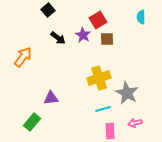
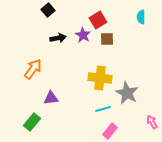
black arrow: rotated 49 degrees counterclockwise
orange arrow: moved 10 px right, 12 px down
yellow cross: moved 1 px right; rotated 25 degrees clockwise
pink arrow: moved 17 px right, 1 px up; rotated 72 degrees clockwise
pink rectangle: rotated 42 degrees clockwise
